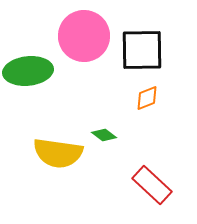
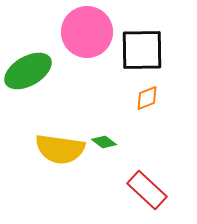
pink circle: moved 3 px right, 4 px up
green ellipse: rotated 24 degrees counterclockwise
green diamond: moved 7 px down
yellow semicircle: moved 2 px right, 4 px up
red rectangle: moved 5 px left, 5 px down
